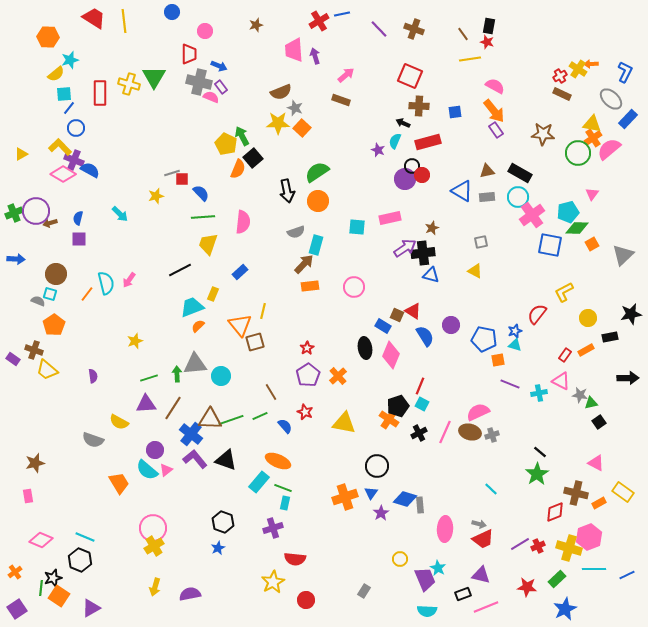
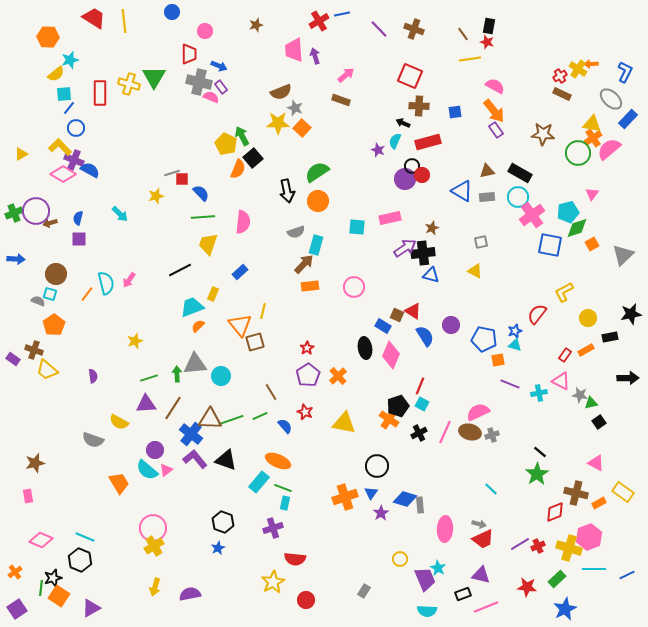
green diamond at (577, 228): rotated 20 degrees counterclockwise
